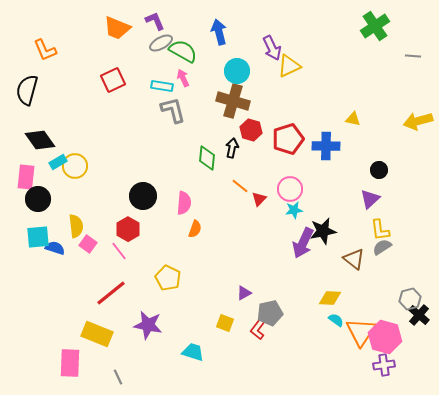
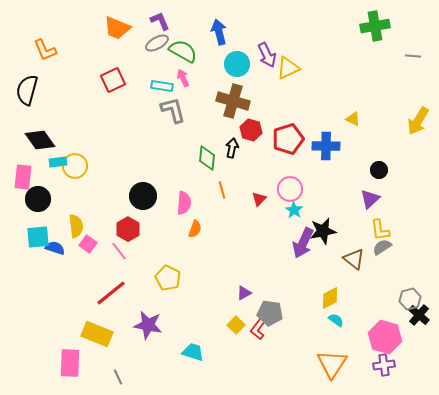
purple L-shape at (155, 21): moved 5 px right
green cross at (375, 26): rotated 24 degrees clockwise
gray ellipse at (161, 43): moved 4 px left
purple arrow at (272, 48): moved 5 px left, 7 px down
yellow triangle at (289, 66): moved 1 px left, 2 px down
cyan circle at (237, 71): moved 7 px up
yellow triangle at (353, 119): rotated 14 degrees clockwise
yellow arrow at (418, 121): rotated 44 degrees counterclockwise
cyan rectangle at (58, 162): rotated 24 degrees clockwise
pink rectangle at (26, 177): moved 3 px left
orange line at (240, 186): moved 18 px left, 4 px down; rotated 36 degrees clockwise
cyan star at (294, 210): rotated 30 degrees counterclockwise
yellow diamond at (330, 298): rotated 30 degrees counterclockwise
gray pentagon at (270, 313): rotated 20 degrees clockwise
yellow square at (225, 323): moved 11 px right, 2 px down; rotated 24 degrees clockwise
orange triangle at (361, 332): moved 29 px left, 32 px down
